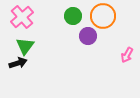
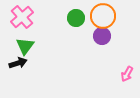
green circle: moved 3 px right, 2 px down
purple circle: moved 14 px right
pink arrow: moved 19 px down
